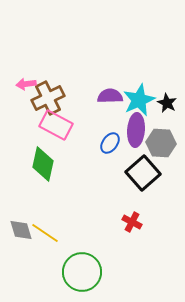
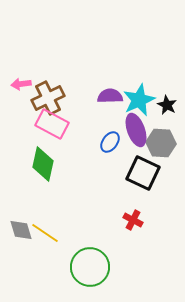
pink arrow: moved 5 px left
black star: moved 2 px down
pink rectangle: moved 4 px left, 1 px up
purple ellipse: rotated 24 degrees counterclockwise
blue ellipse: moved 1 px up
black square: rotated 24 degrees counterclockwise
red cross: moved 1 px right, 2 px up
green circle: moved 8 px right, 5 px up
